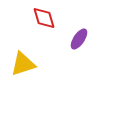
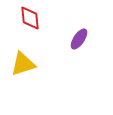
red diamond: moved 14 px left; rotated 10 degrees clockwise
